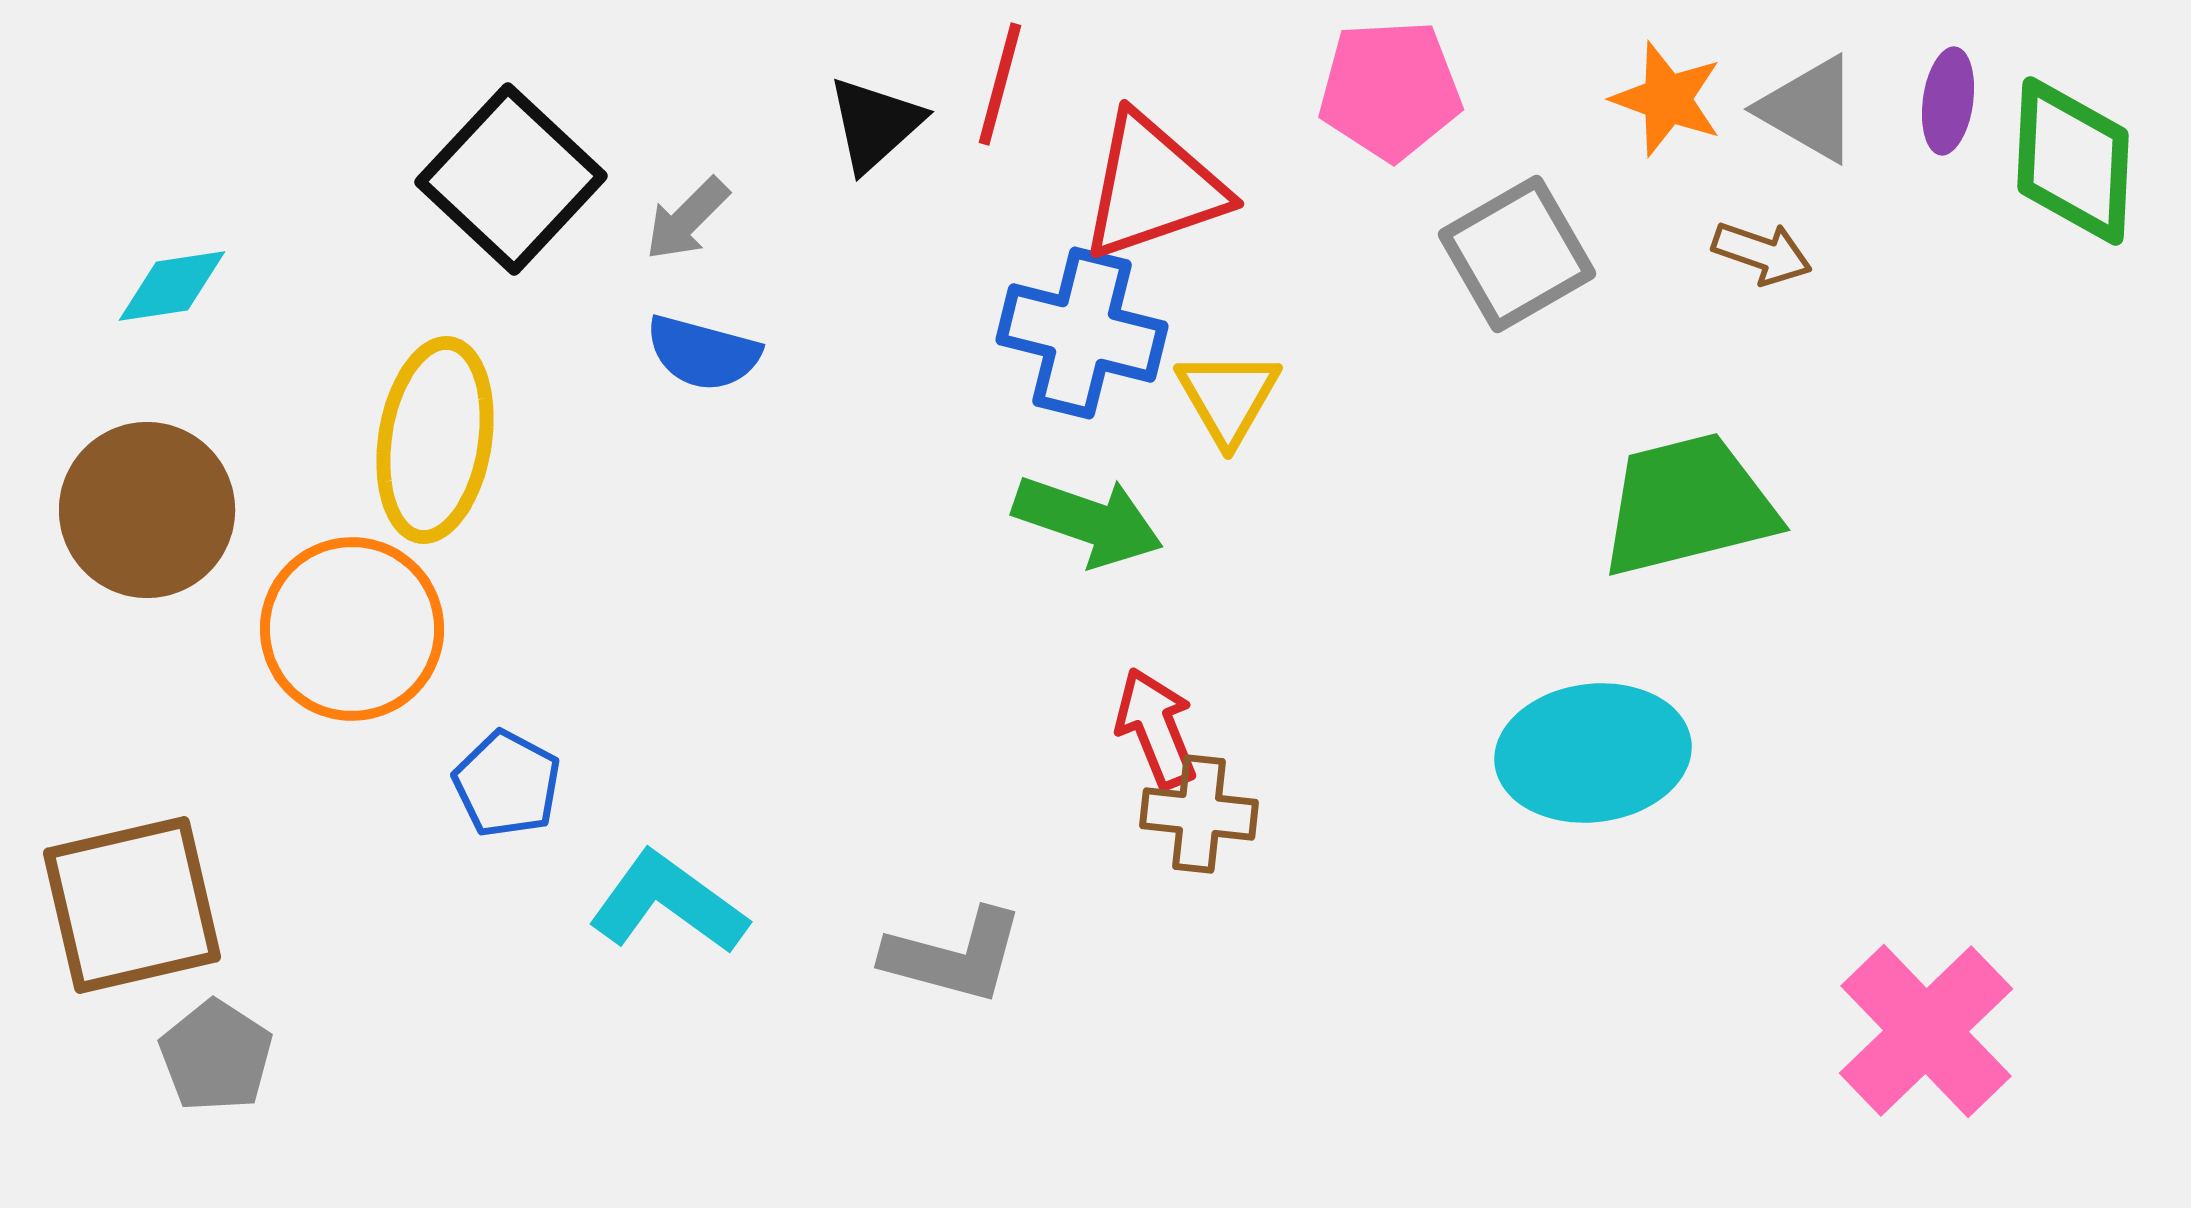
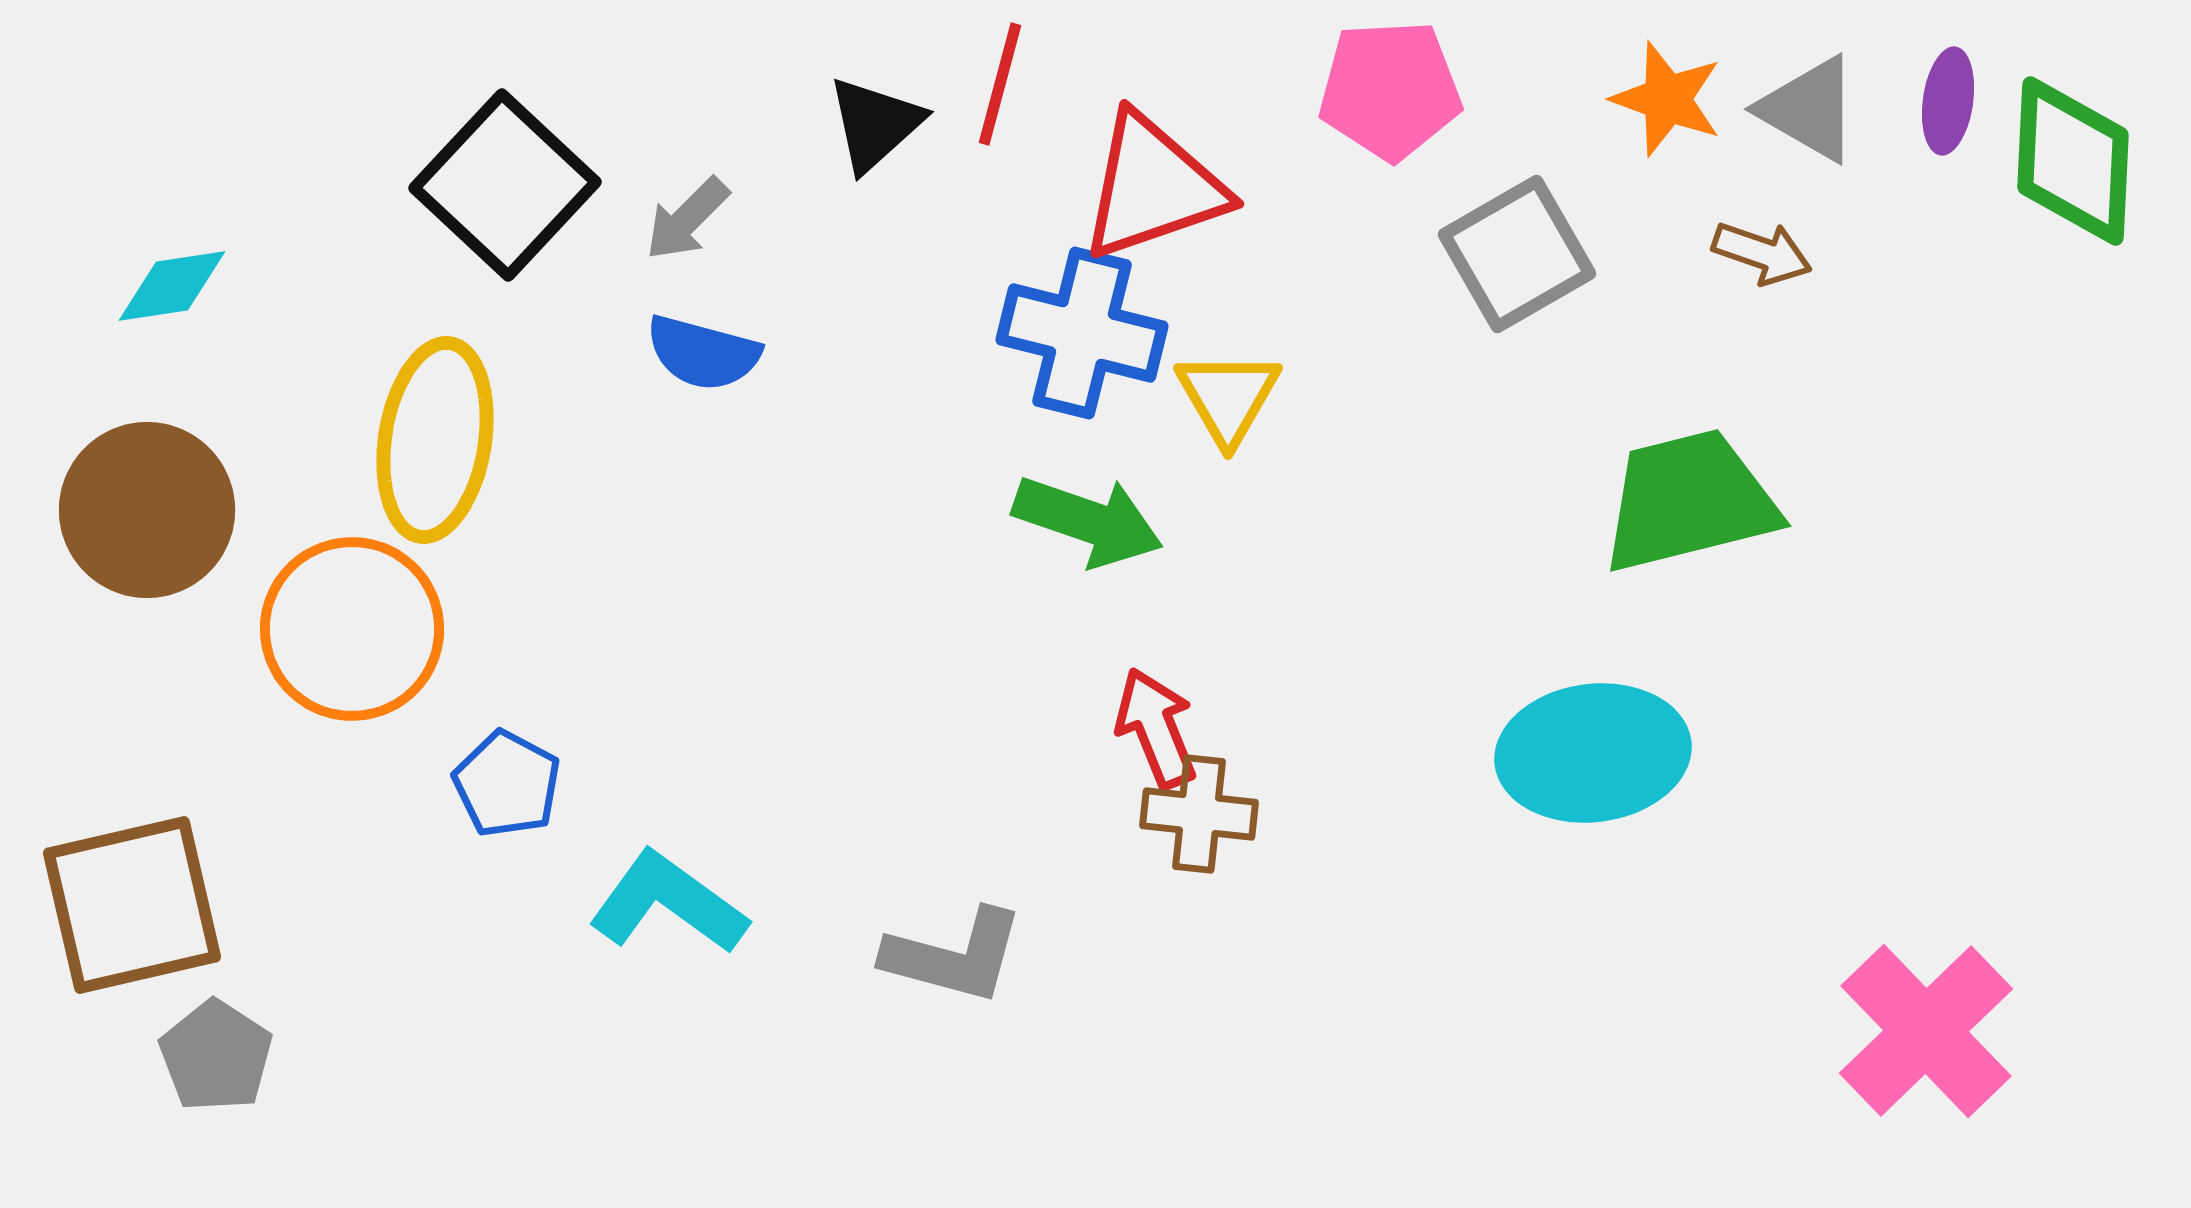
black square: moved 6 px left, 6 px down
green trapezoid: moved 1 px right, 4 px up
